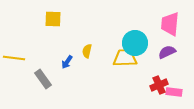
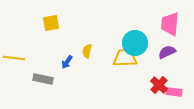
yellow square: moved 2 px left, 4 px down; rotated 12 degrees counterclockwise
gray rectangle: rotated 42 degrees counterclockwise
red cross: rotated 24 degrees counterclockwise
